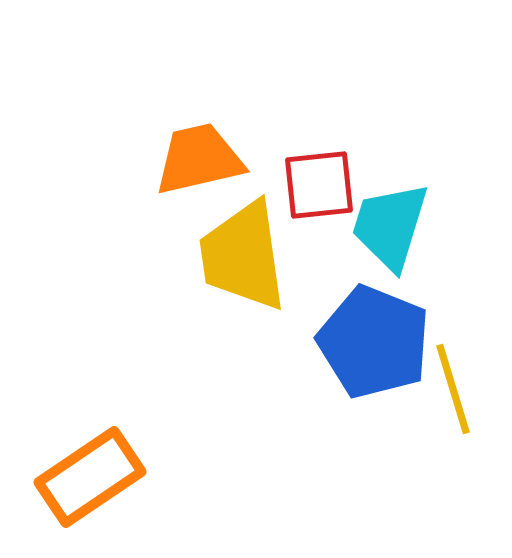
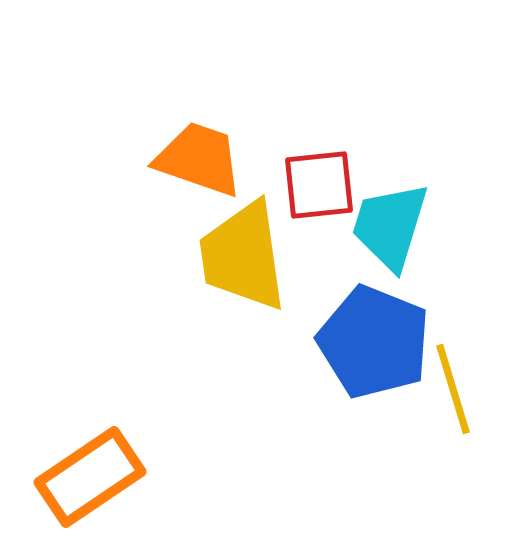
orange trapezoid: rotated 32 degrees clockwise
